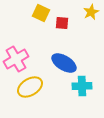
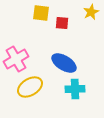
yellow square: rotated 18 degrees counterclockwise
cyan cross: moved 7 px left, 3 px down
